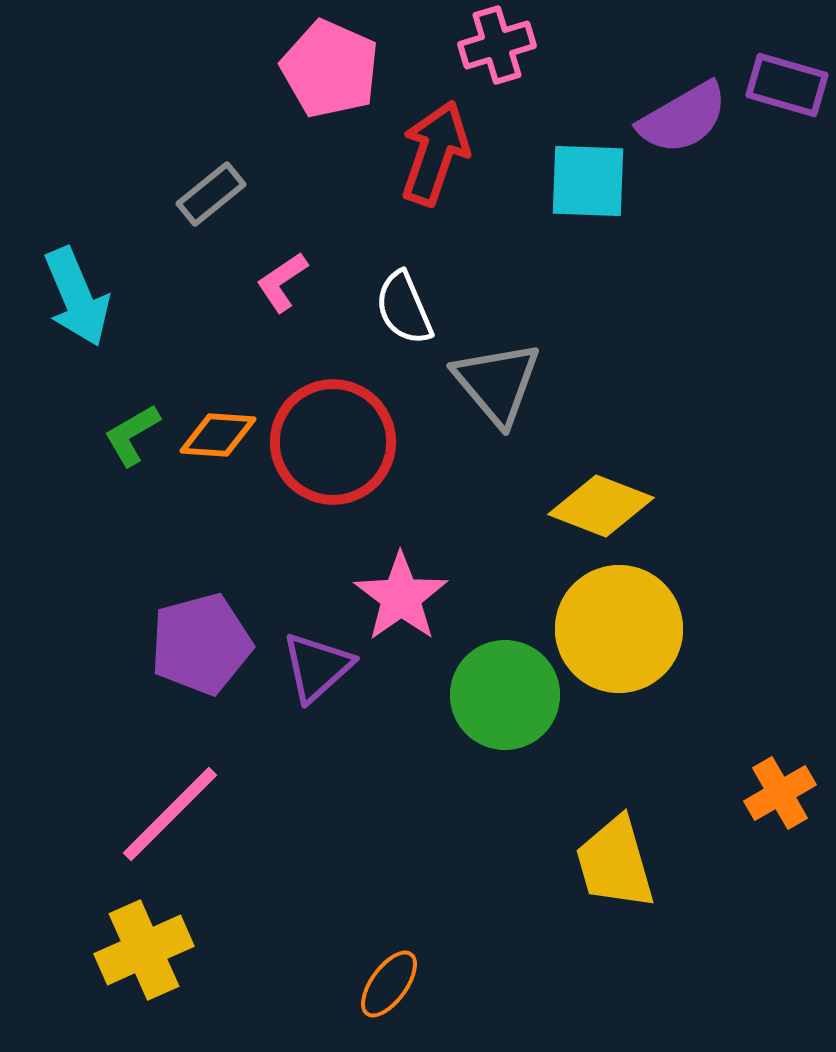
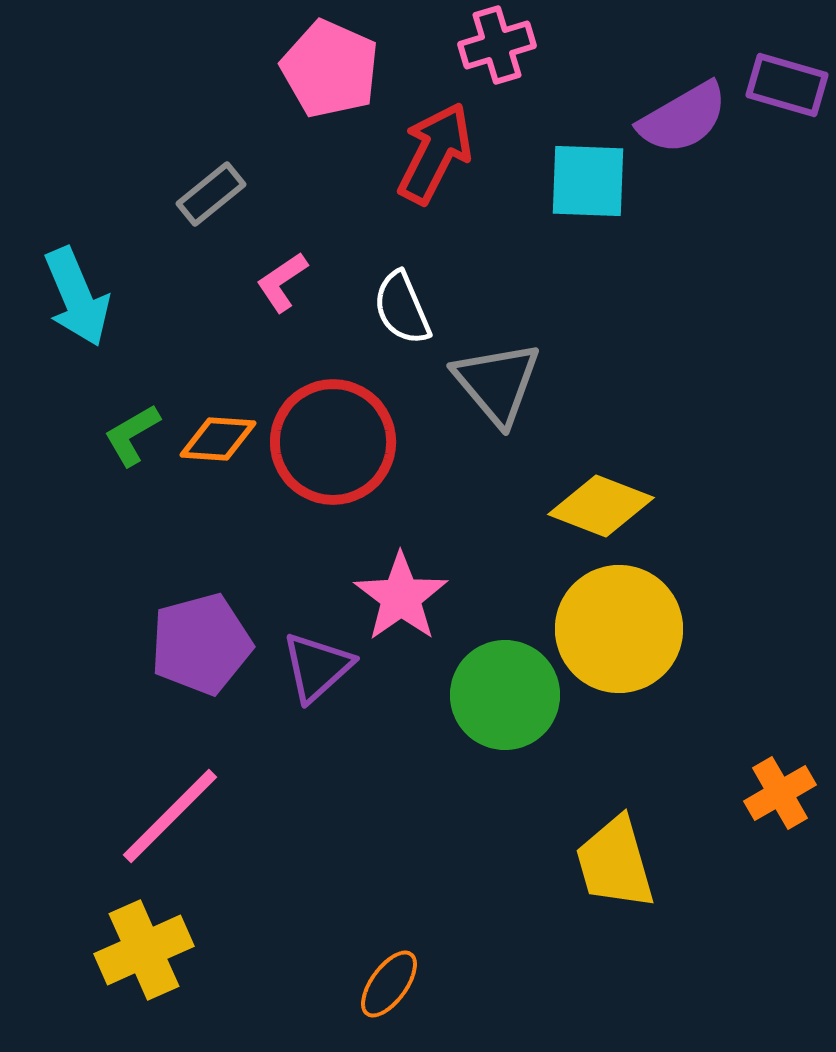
red arrow: rotated 8 degrees clockwise
white semicircle: moved 2 px left
orange diamond: moved 4 px down
pink line: moved 2 px down
